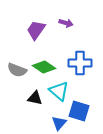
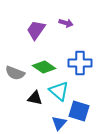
gray semicircle: moved 2 px left, 3 px down
